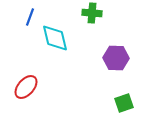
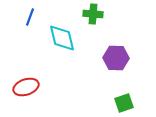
green cross: moved 1 px right, 1 px down
cyan diamond: moved 7 px right
red ellipse: rotated 30 degrees clockwise
